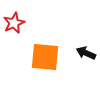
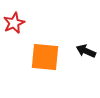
black arrow: moved 2 px up
